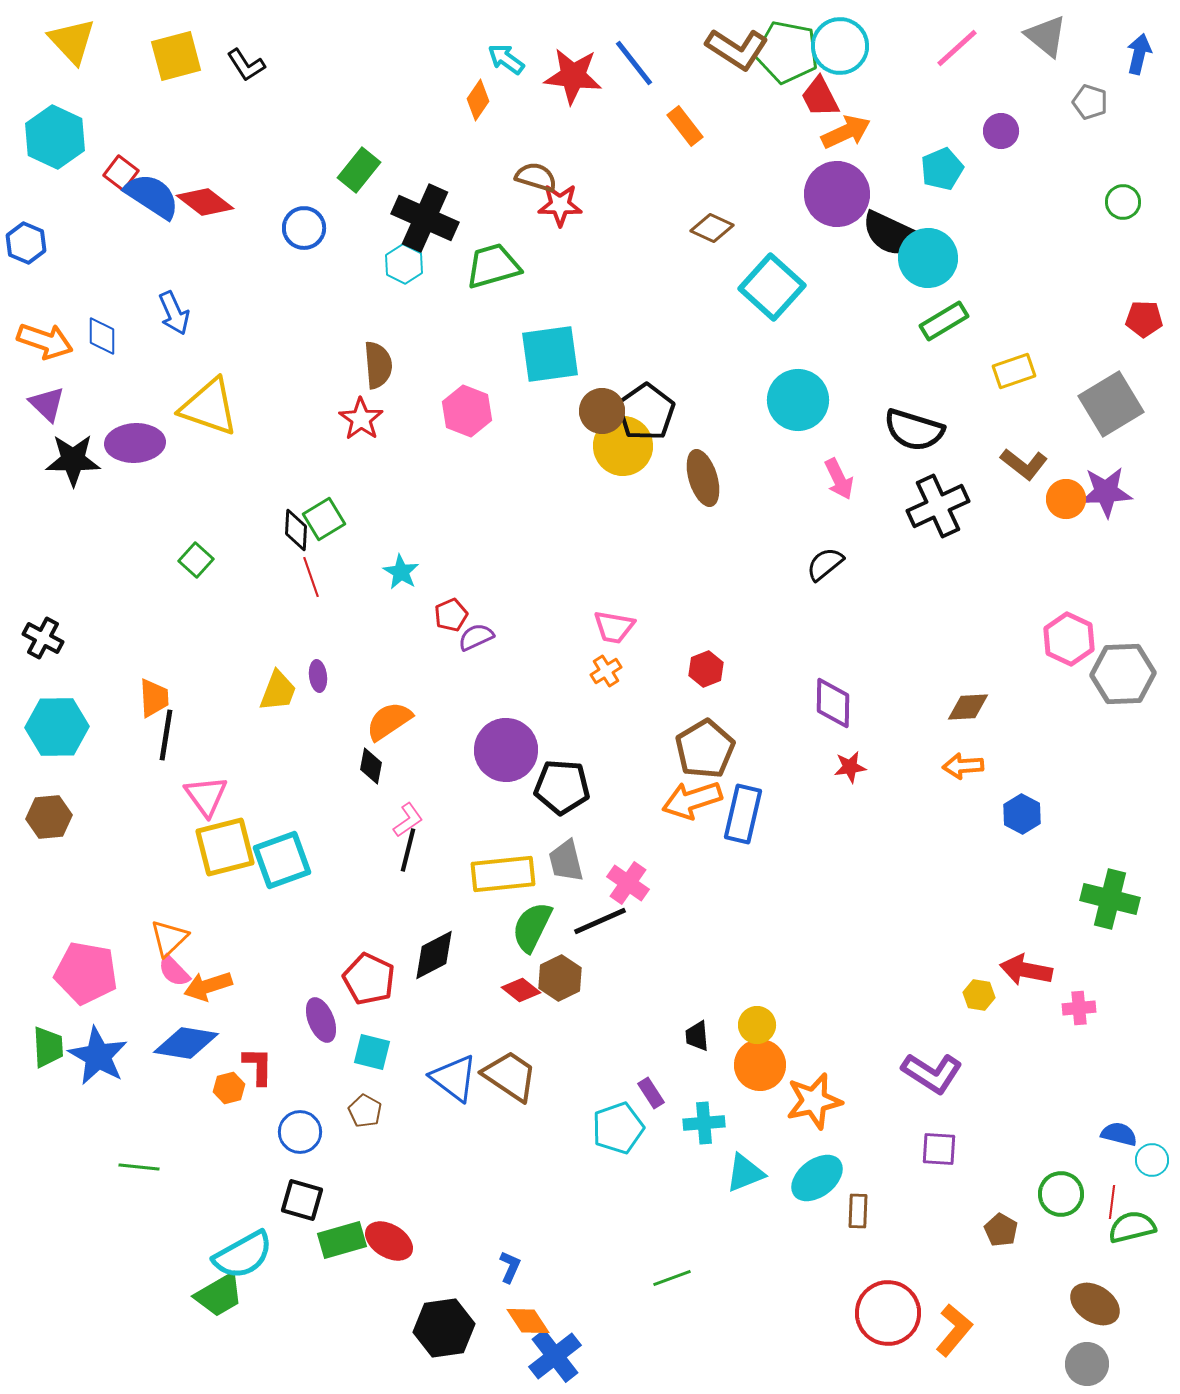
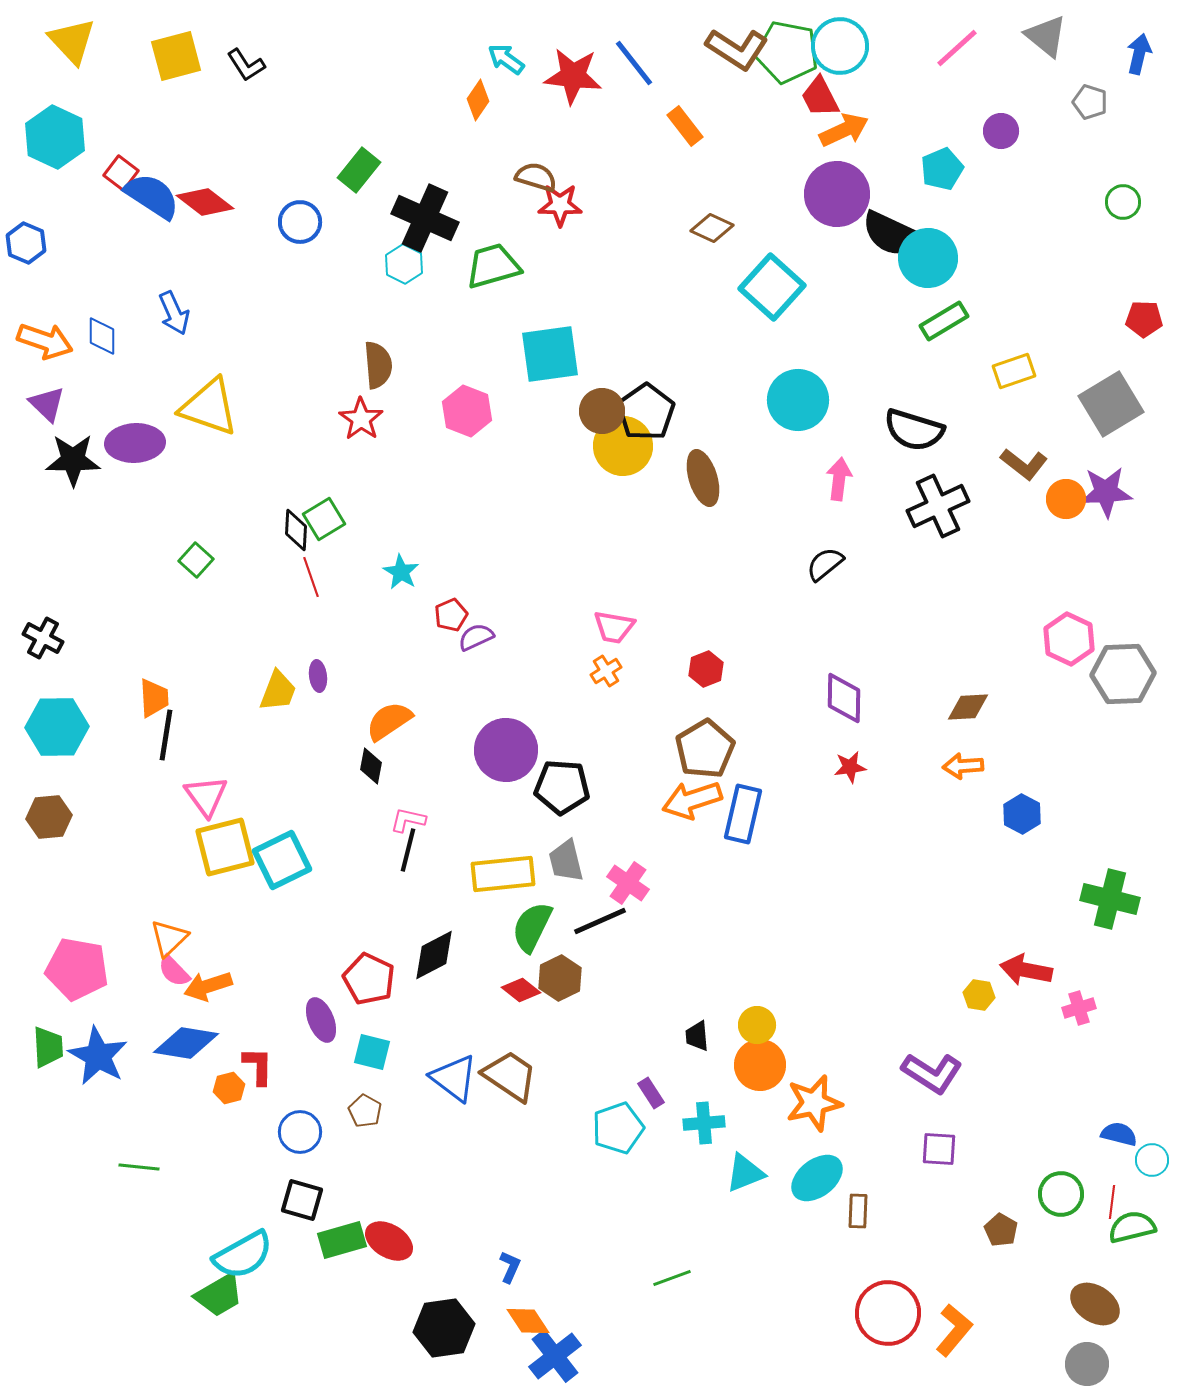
orange arrow at (846, 132): moved 2 px left, 2 px up
blue circle at (304, 228): moved 4 px left, 6 px up
pink arrow at (839, 479): rotated 147 degrees counterclockwise
purple diamond at (833, 703): moved 11 px right, 5 px up
pink L-shape at (408, 820): rotated 132 degrees counterclockwise
cyan square at (282, 860): rotated 6 degrees counterclockwise
pink pentagon at (86, 973): moved 9 px left, 4 px up
pink cross at (1079, 1008): rotated 12 degrees counterclockwise
orange star at (814, 1101): moved 2 px down
